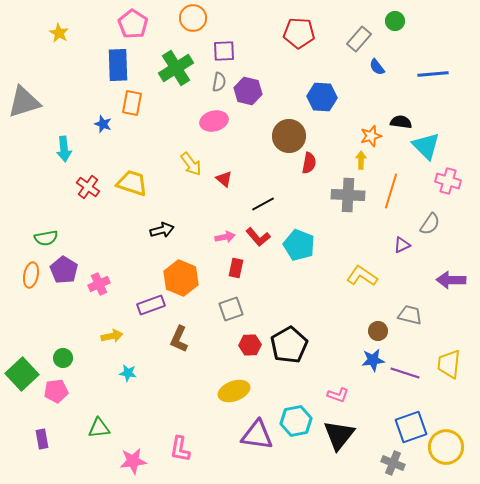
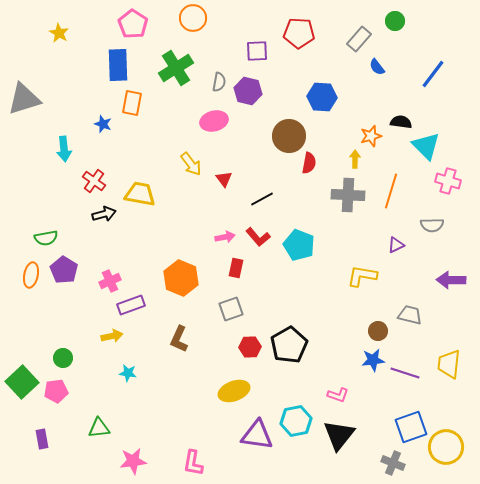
purple square at (224, 51): moved 33 px right
blue line at (433, 74): rotated 48 degrees counterclockwise
gray triangle at (24, 102): moved 3 px up
yellow arrow at (361, 160): moved 6 px left, 1 px up
red triangle at (224, 179): rotated 12 degrees clockwise
yellow trapezoid at (132, 183): moved 8 px right, 11 px down; rotated 8 degrees counterclockwise
red cross at (88, 187): moved 6 px right, 6 px up
black line at (263, 204): moved 1 px left, 5 px up
gray semicircle at (430, 224): moved 2 px right, 1 px down; rotated 55 degrees clockwise
black arrow at (162, 230): moved 58 px left, 16 px up
purple triangle at (402, 245): moved 6 px left
yellow L-shape at (362, 276): rotated 24 degrees counterclockwise
pink cross at (99, 284): moved 11 px right, 3 px up
purple rectangle at (151, 305): moved 20 px left
red hexagon at (250, 345): moved 2 px down
green square at (22, 374): moved 8 px down
pink L-shape at (180, 449): moved 13 px right, 14 px down
